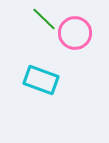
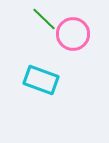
pink circle: moved 2 px left, 1 px down
